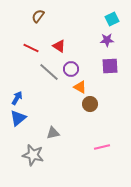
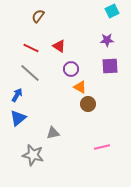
cyan square: moved 8 px up
gray line: moved 19 px left, 1 px down
blue arrow: moved 3 px up
brown circle: moved 2 px left
